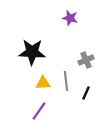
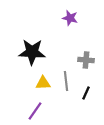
gray cross: rotated 28 degrees clockwise
purple line: moved 4 px left
